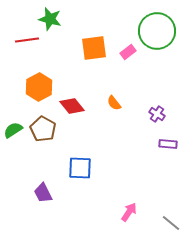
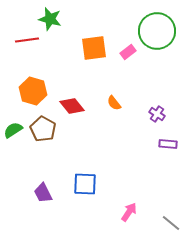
orange hexagon: moved 6 px left, 4 px down; rotated 16 degrees counterclockwise
blue square: moved 5 px right, 16 px down
